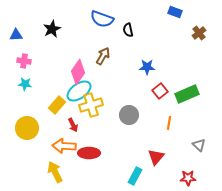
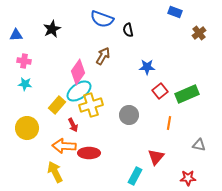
gray triangle: rotated 32 degrees counterclockwise
